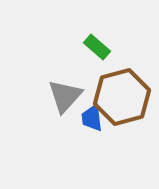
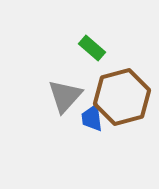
green rectangle: moved 5 px left, 1 px down
